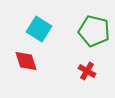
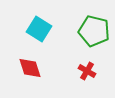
red diamond: moved 4 px right, 7 px down
